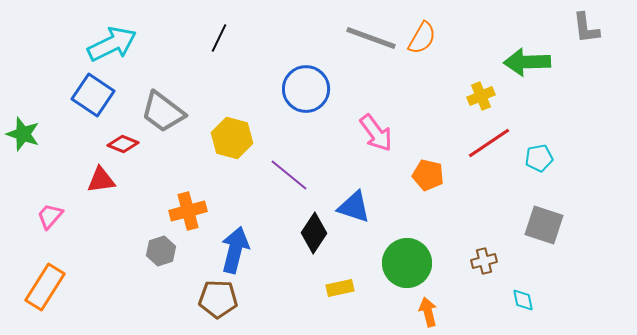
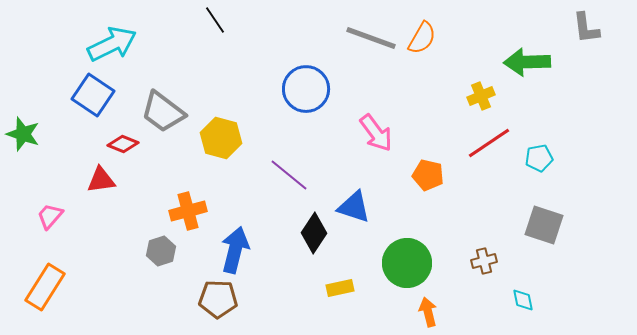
black line: moved 4 px left, 18 px up; rotated 60 degrees counterclockwise
yellow hexagon: moved 11 px left
